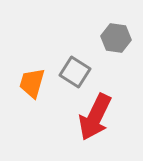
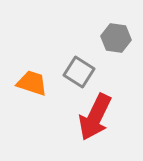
gray square: moved 4 px right
orange trapezoid: rotated 92 degrees clockwise
